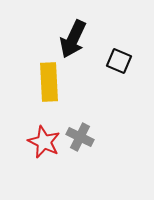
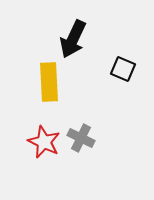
black square: moved 4 px right, 8 px down
gray cross: moved 1 px right, 1 px down
